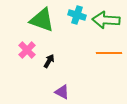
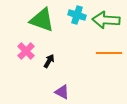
pink cross: moved 1 px left, 1 px down
